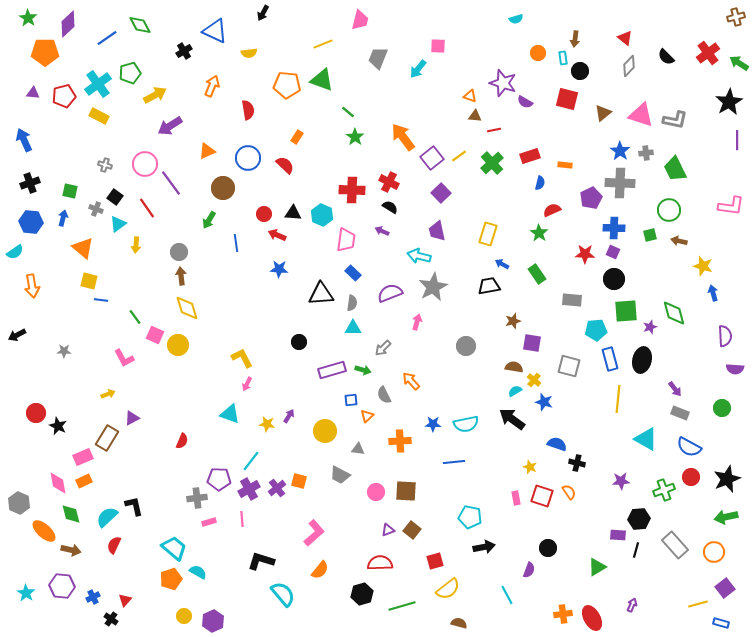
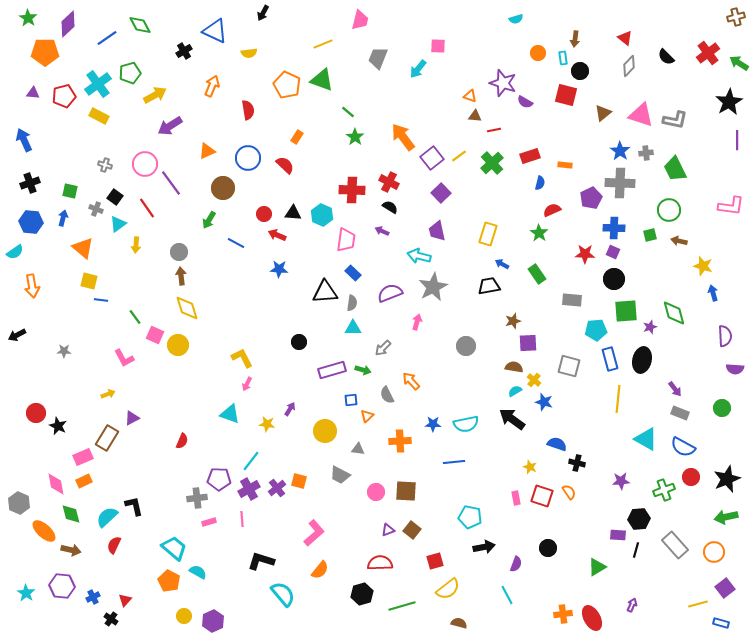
orange pentagon at (287, 85): rotated 20 degrees clockwise
red square at (567, 99): moved 1 px left, 4 px up
blue line at (236, 243): rotated 54 degrees counterclockwise
black triangle at (321, 294): moved 4 px right, 2 px up
purple square at (532, 343): moved 4 px left; rotated 12 degrees counterclockwise
gray semicircle at (384, 395): moved 3 px right
purple arrow at (289, 416): moved 1 px right, 7 px up
blue semicircle at (689, 447): moved 6 px left
pink diamond at (58, 483): moved 2 px left, 1 px down
purple semicircle at (529, 570): moved 13 px left, 6 px up
orange pentagon at (171, 579): moved 2 px left, 2 px down; rotated 25 degrees counterclockwise
